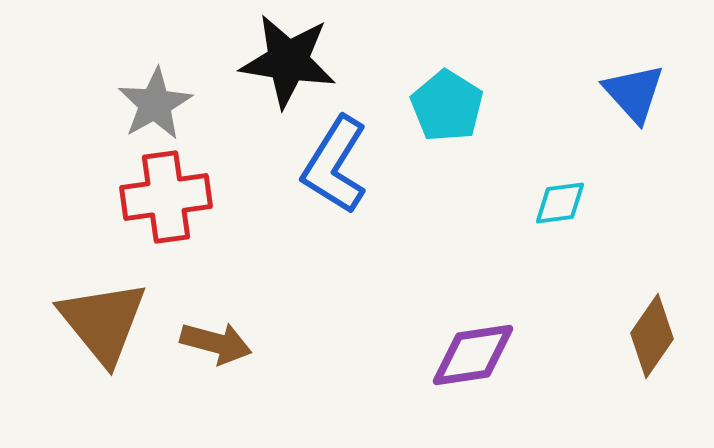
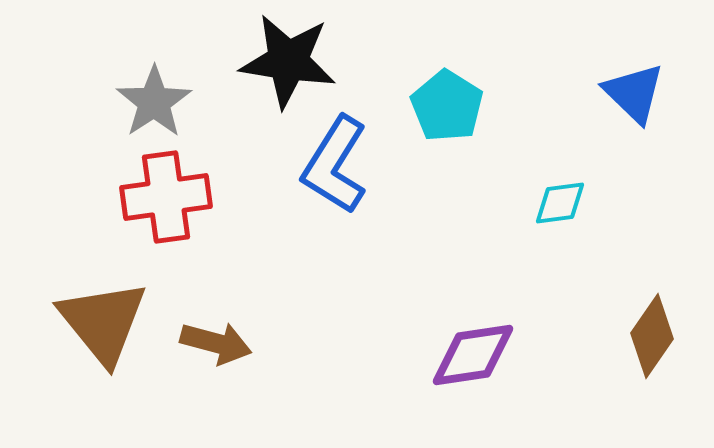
blue triangle: rotated 4 degrees counterclockwise
gray star: moved 1 px left, 2 px up; rotated 4 degrees counterclockwise
